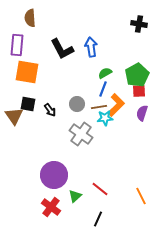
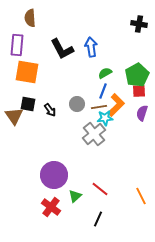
blue line: moved 2 px down
gray cross: moved 13 px right; rotated 15 degrees clockwise
